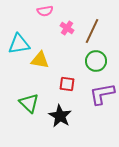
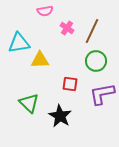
cyan triangle: moved 1 px up
yellow triangle: rotated 12 degrees counterclockwise
red square: moved 3 px right
